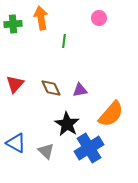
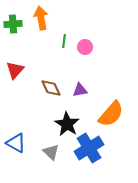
pink circle: moved 14 px left, 29 px down
red triangle: moved 14 px up
gray triangle: moved 5 px right, 1 px down
